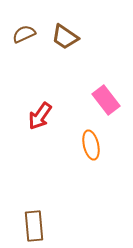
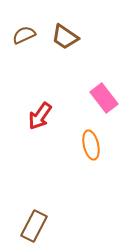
brown semicircle: moved 1 px down
pink rectangle: moved 2 px left, 2 px up
brown rectangle: rotated 32 degrees clockwise
